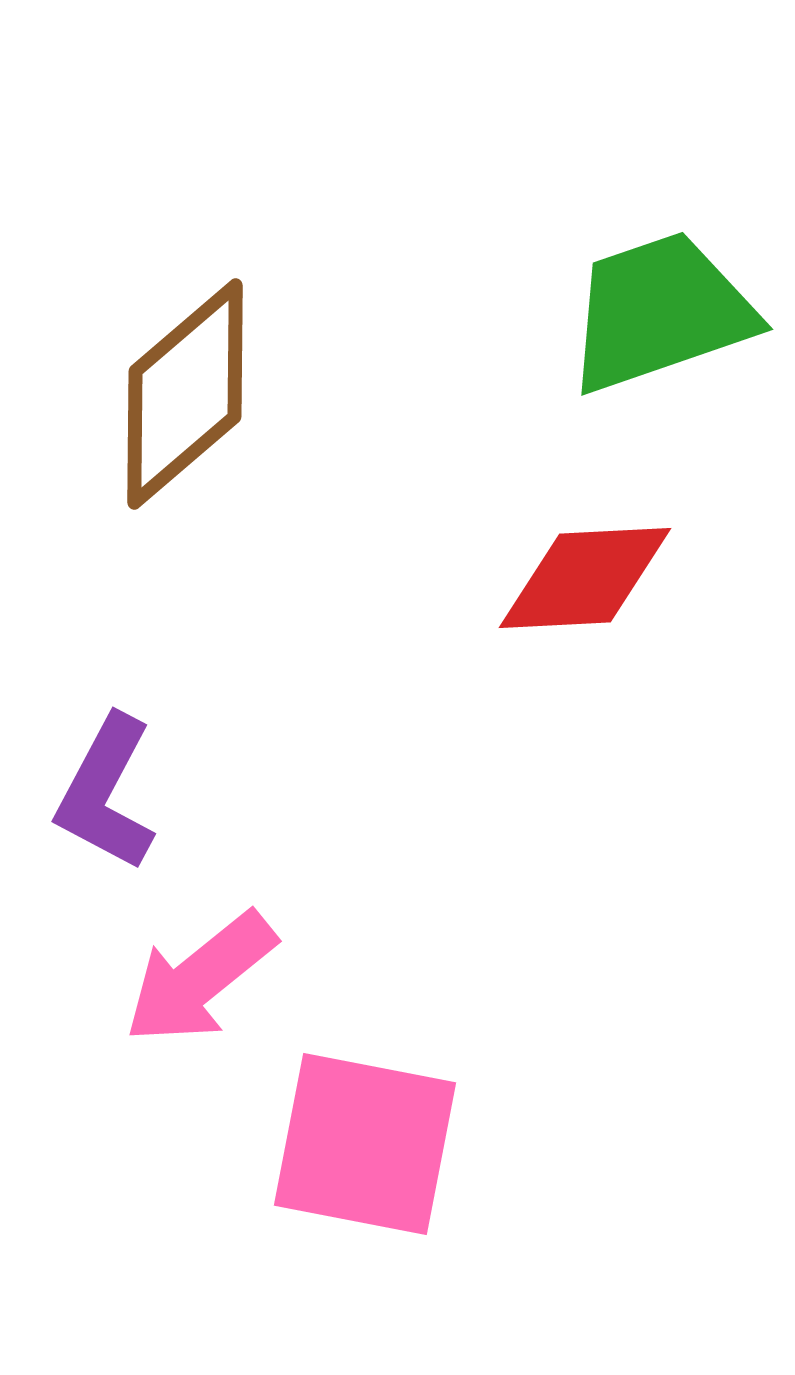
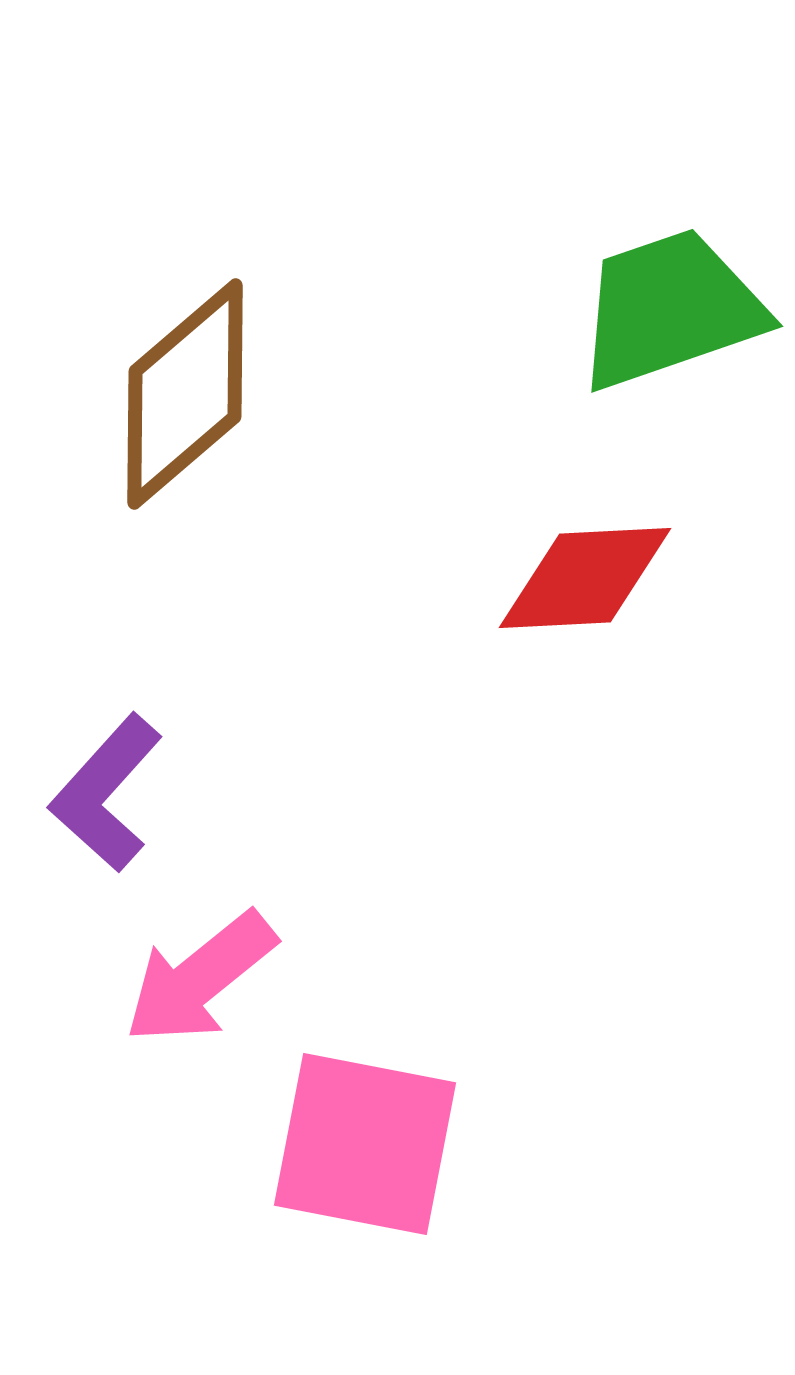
green trapezoid: moved 10 px right, 3 px up
purple L-shape: rotated 14 degrees clockwise
